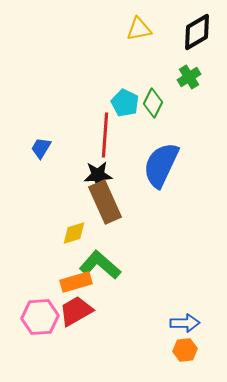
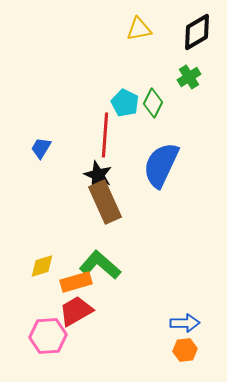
black star: rotated 28 degrees clockwise
yellow diamond: moved 32 px left, 33 px down
pink hexagon: moved 8 px right, 19 px down
